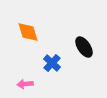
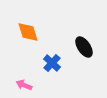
pink arrow: moved 1 px left, 1 px down; rotated 28 degrees clockwise
